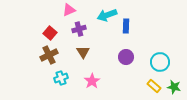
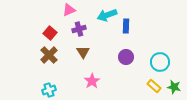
brown cross: rotated 18 degrees counterclockwise
cyan cross: moved 12 px left, 12 px down
